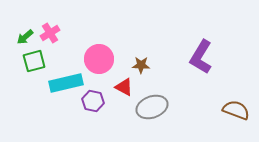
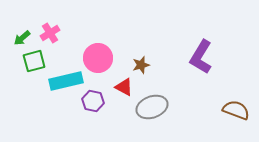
green arrow: moved 3 px left, 1 px down
pink circle: moved 1 px left, 1 px up
brown star: rotated 18 degrees counterclockwise
cyan rectangle: moved 2 px up
